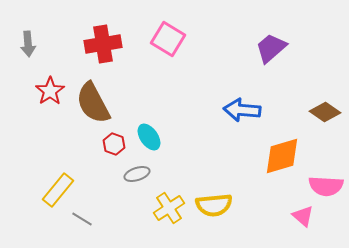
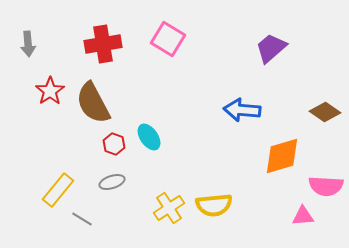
gray ellipse: moved 25 px left, 8 px down
pink triangle: rotated 45 degrees counterclockwise
